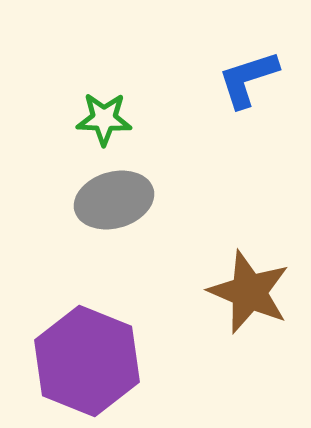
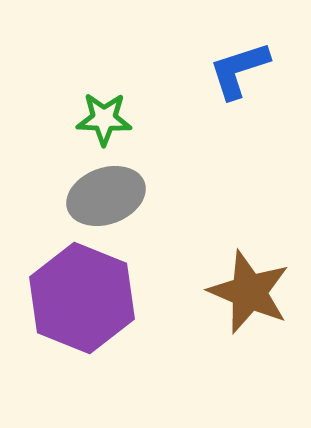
blue L-shape: moved 9 px left, 9 px up
gray ellipse: moved 8 px left, 4 px up; rotated 4 degrees counterclockwise
purple hexagon: moved 5 px left, 63 px up
